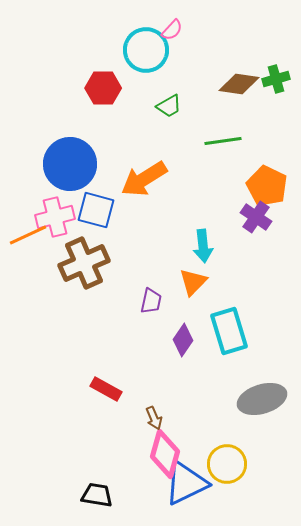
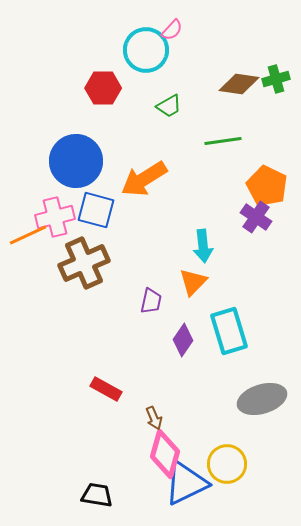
blue circle: moved 6 px right, 3 px up
